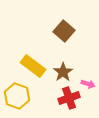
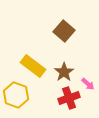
brown star: moved 1 px right
pink arrow: rotated 24 degrees clockwise
yellow hexagon: moved 1 px left, 1 px up
